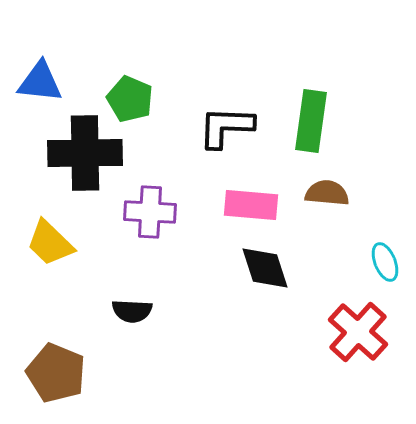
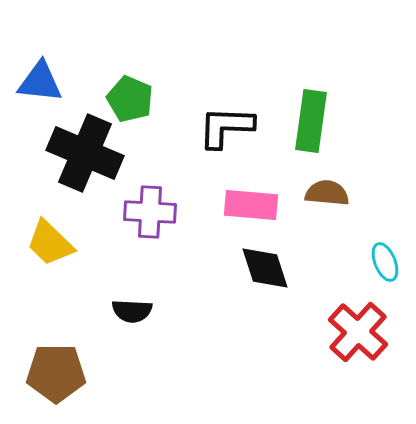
black cross: rotated 24 degrees clockwise
brown pentagon: rotated 22 degrees counterclockwise
